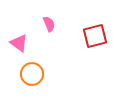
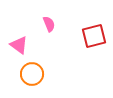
red square: moved 1 px left
pink triangle: moved 2 px down
